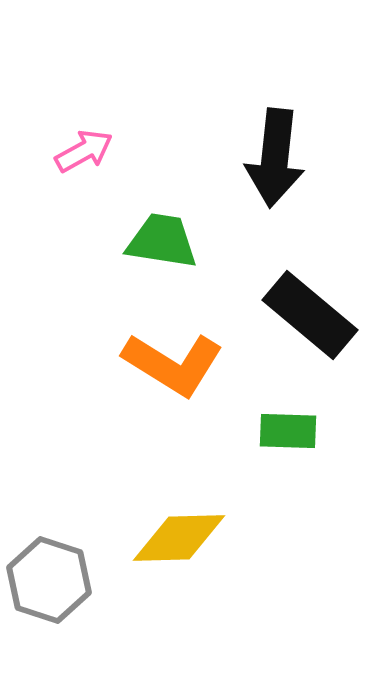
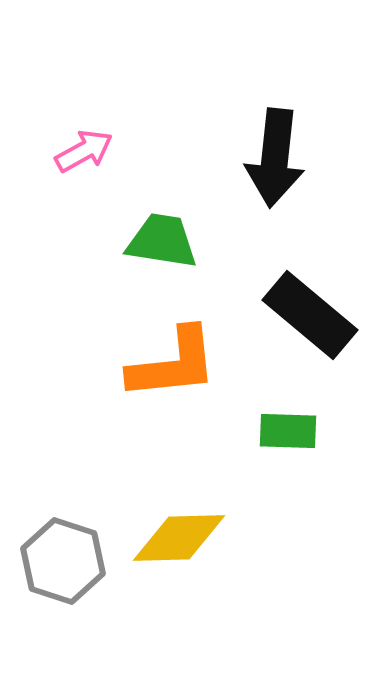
orange L-shape: rotated 38 degrees counterclockwise
gray hexagon: moved 14 px right, 19 px up
